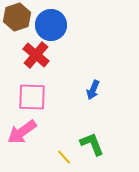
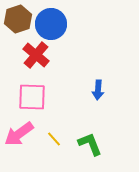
brown hexagon: moved 1 px right, 2 px down
blue circle: moved 1 px up
blue arrow: moved 5 px right; rotated 18 degrees counterclockwise
pink arrow: moved 3 px left, 2 px down
green L-shape: moved 2 px left
yellow line: moved 10 px left, 18 px up
